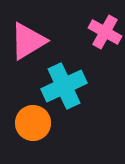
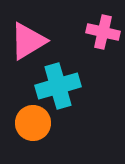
pink cross: moved 2 px left; rotated 16 degrees counterclockwise
cyan cross: moved 6 px left; rotated 9 degrees clockwise
